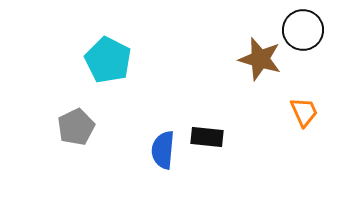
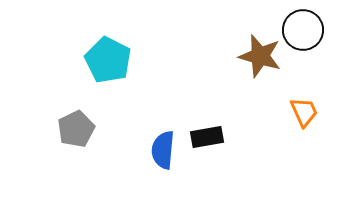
brown star: moved 3 px up
gray pentagon: moved 2 px down
black rectangle: rotated 16 degrees counterclockwise
